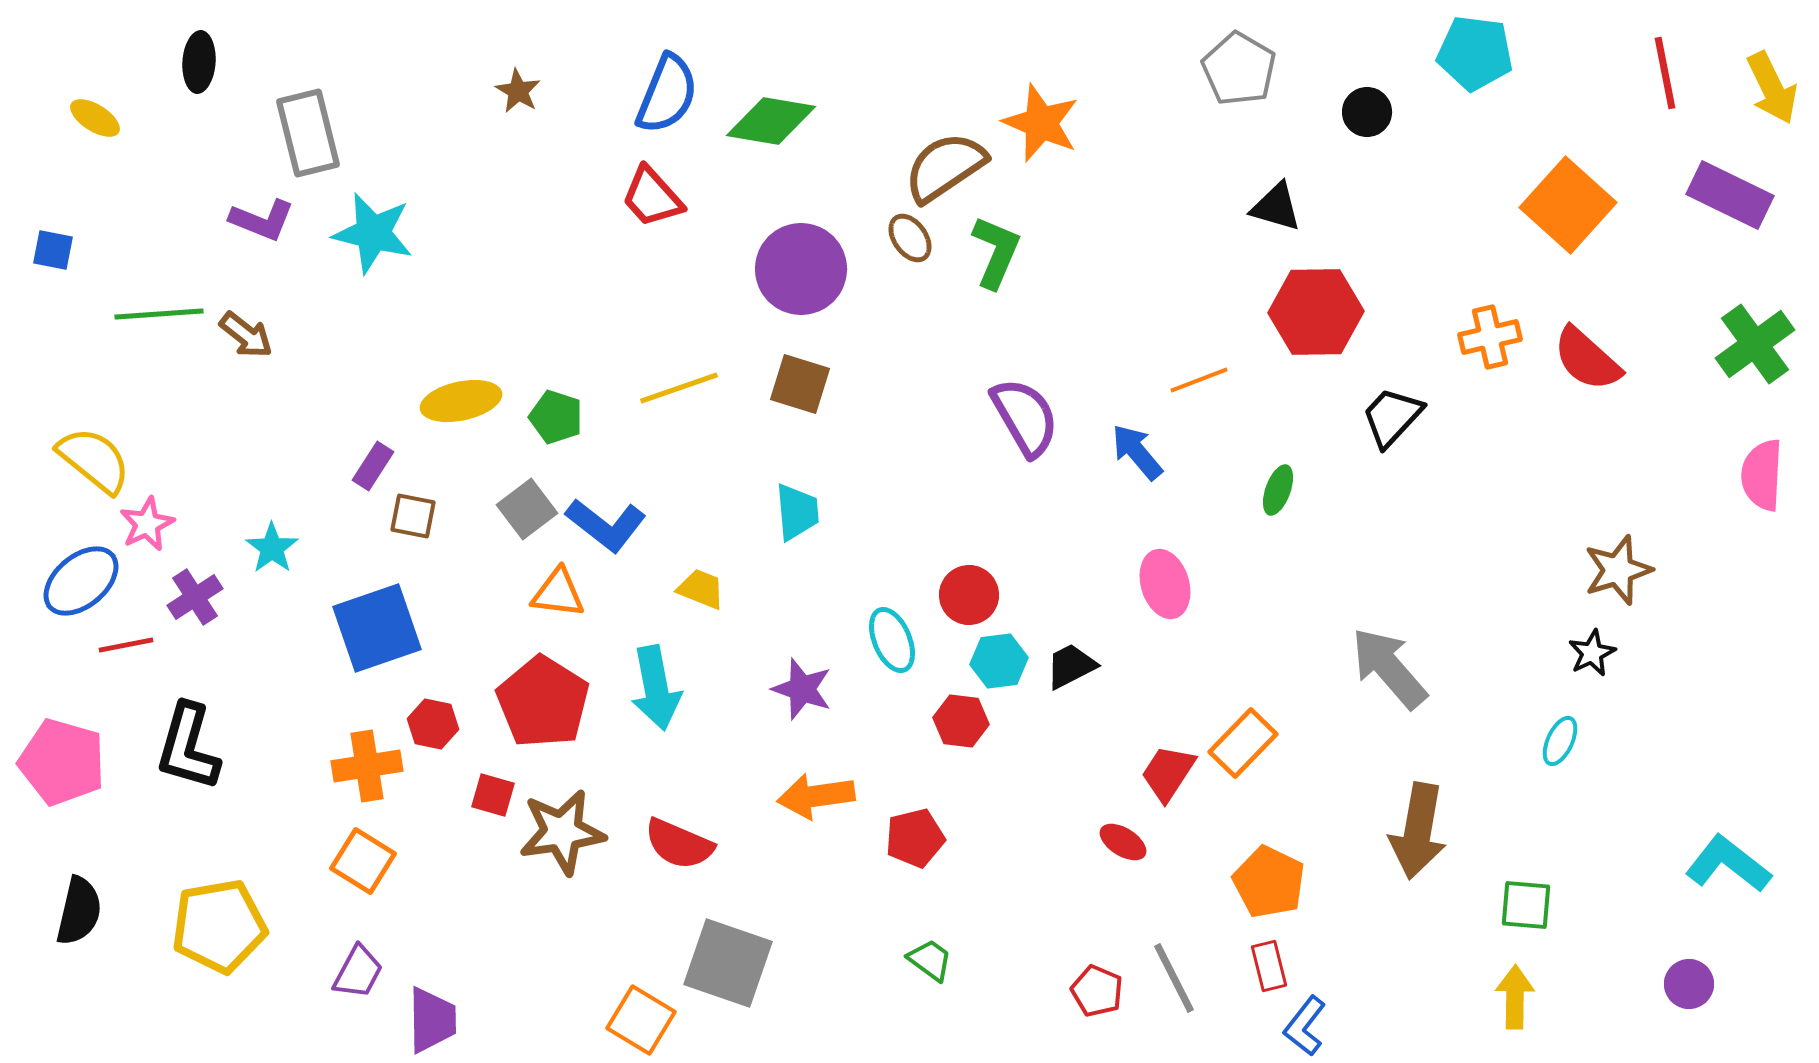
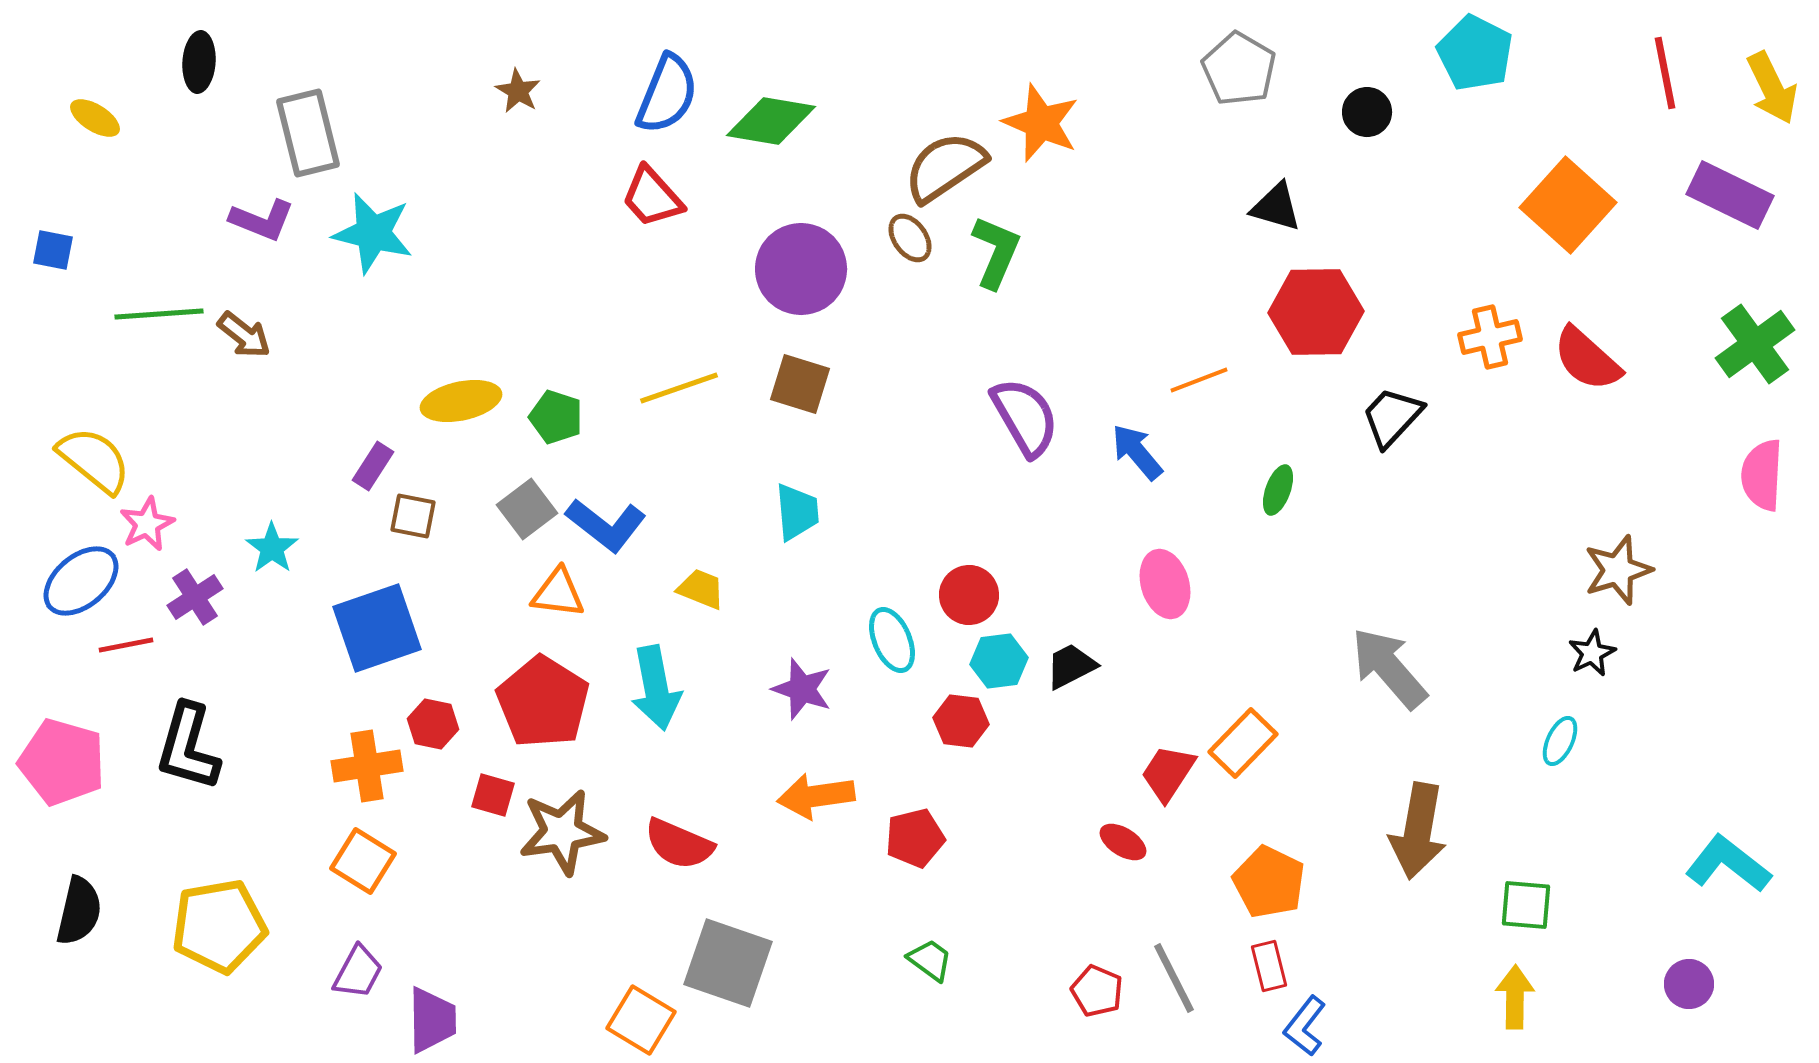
cyan pentagon at (1475, 53): rotated 20 degrees clockwise
brown arrow at (246, 335): moved 2 px left
